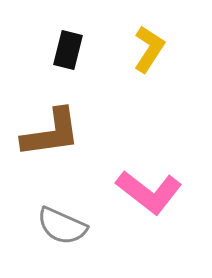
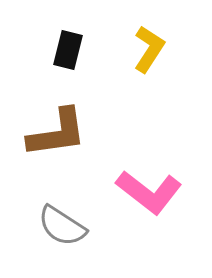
brown L-shape: moved 6 px right
gray semicircle: rotated 9 degrees clockwise
